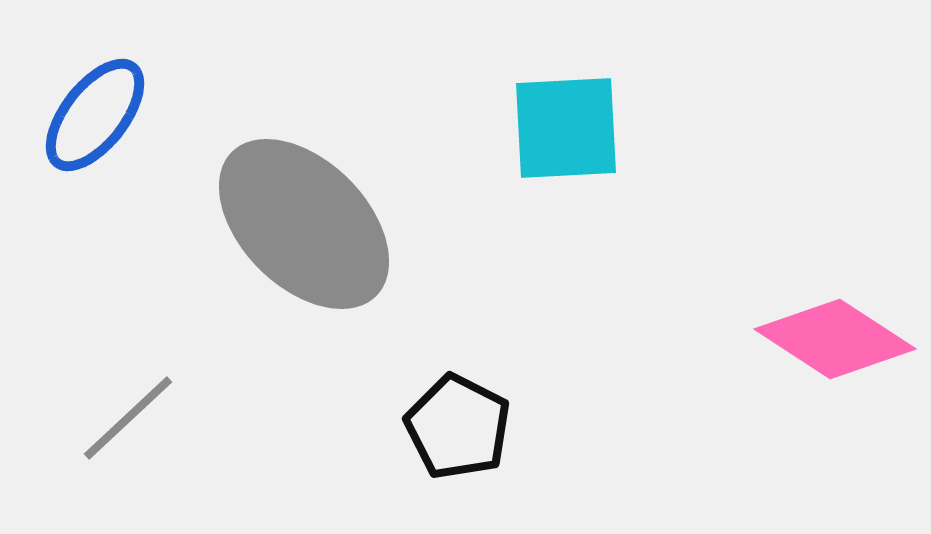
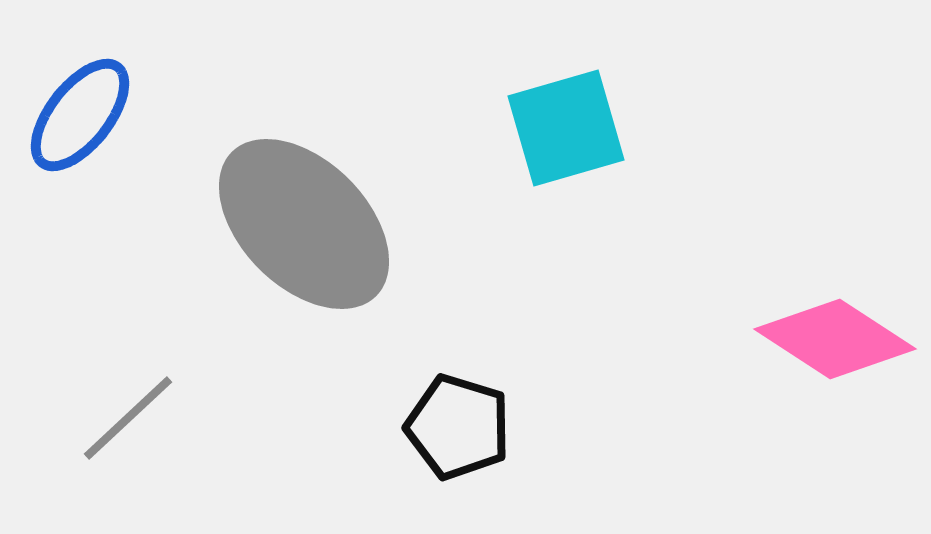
blue ellipse: moved 15 px left
cyan square: rotated 13 degrees counterclockwise
black pentagon: rotated 10 degrees counterclockwise
